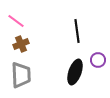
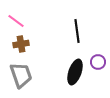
brown cross: rotated 14 degrees clockwise
purple circle: moved 2 px down
gray trapezoid: rotated 16 degrees counterclockwise
